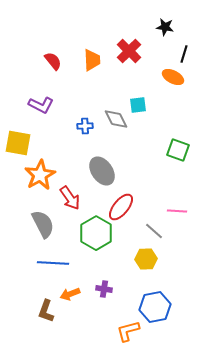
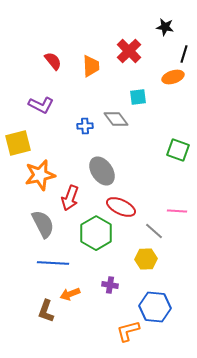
orange trapezoid: moved 1 px left, 6 px down
orange ellipse: rotated 45 degrees counterclockwise
cyan square: moved 8 px up
gray diamond: rotated 10 degrees counterclockwise
yellow square: rotated 24 degrees counterclockwise
orange star: rotated 16 degrees clockwise
red arrow: rotated 55 degrees clockwise
red ellipse: rotated 76 degrees clockwise
purple cross: moved 6 px right, 4 px up
blue hexagon: rotated 16 degrees clockwise
